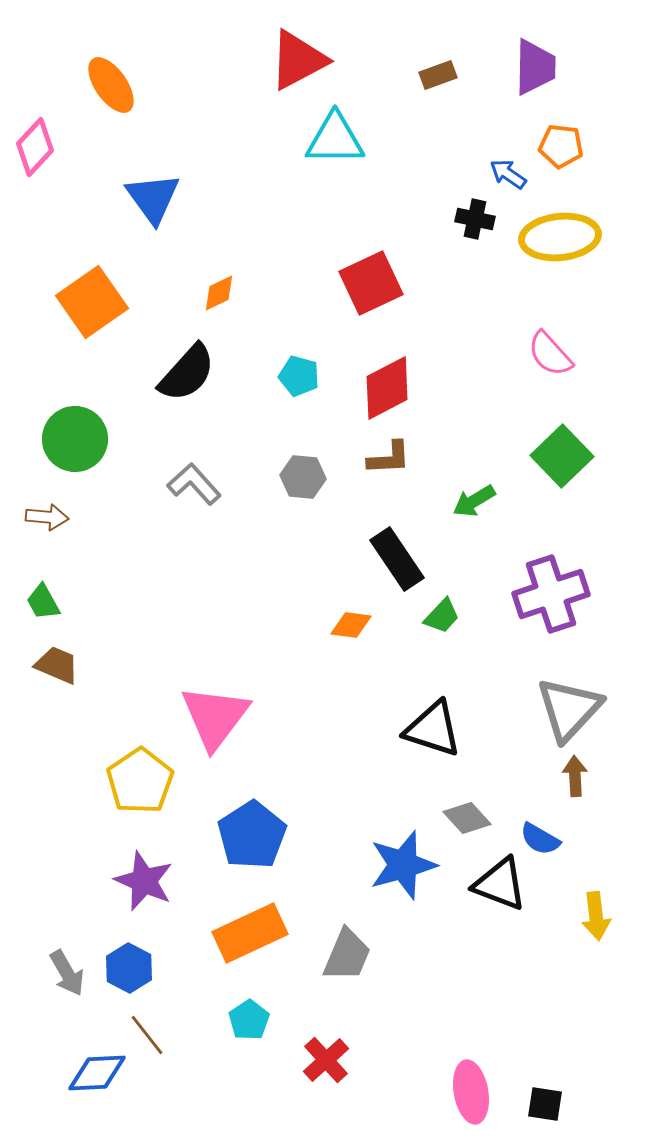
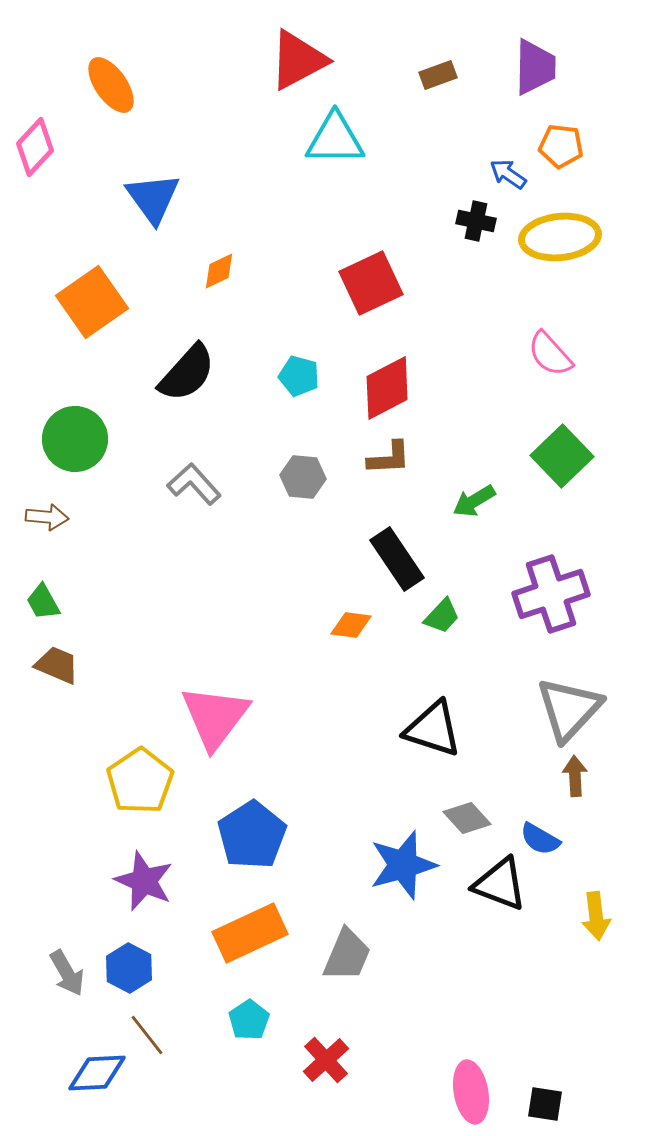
black cross at (475, 219): moved 1 px right, 2 px down
orange diamond at (219, 293): moved 22 px up
